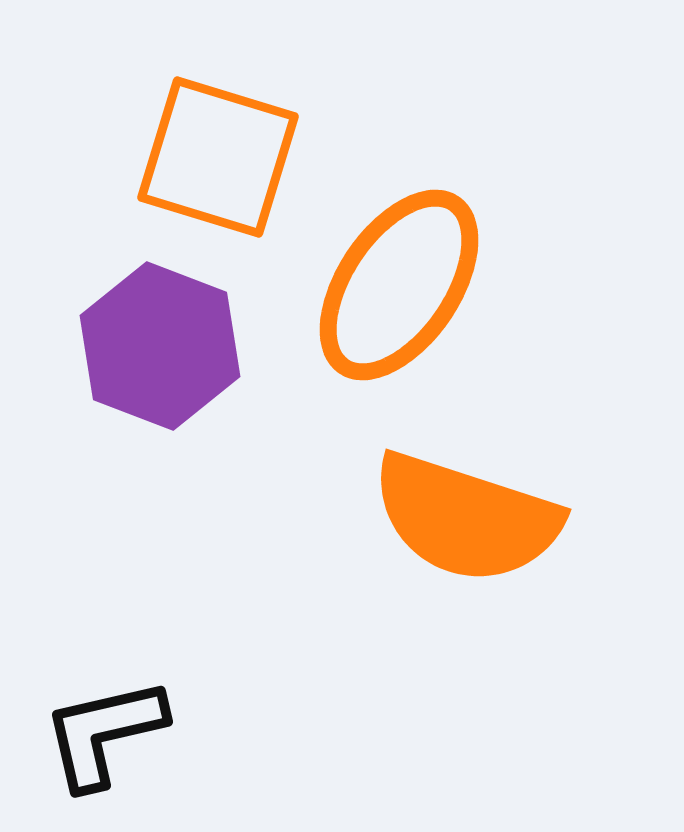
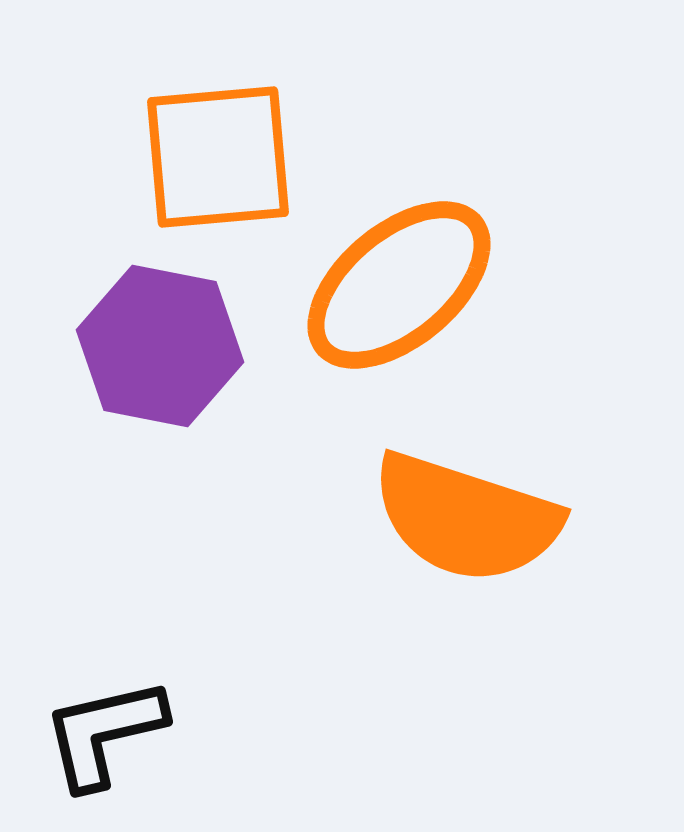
orange square: rotated 22 degrees counterclockwise
orange ellipse: rotated 16 degrees clockwise
purple hexagon: rotated 10 degrees counterclockwise
